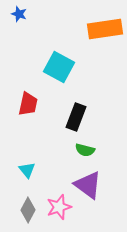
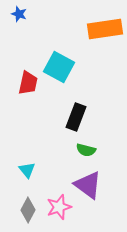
red trapezoid: moved 21 px up
green semicircle: moved 1 px right
